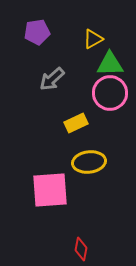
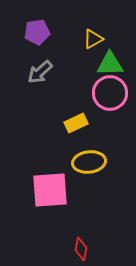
gray arrow: moved 12 px left, 7 px up
